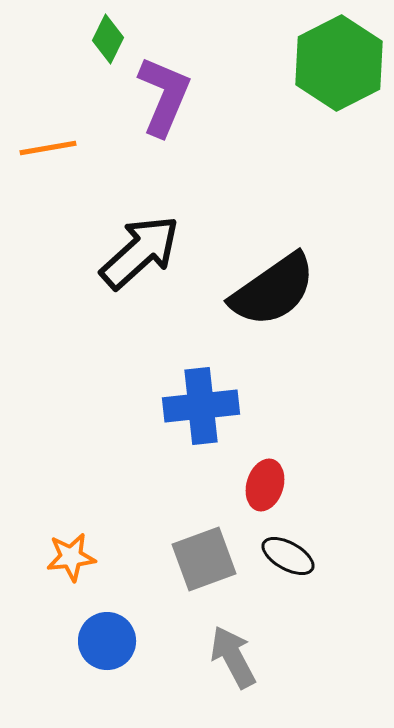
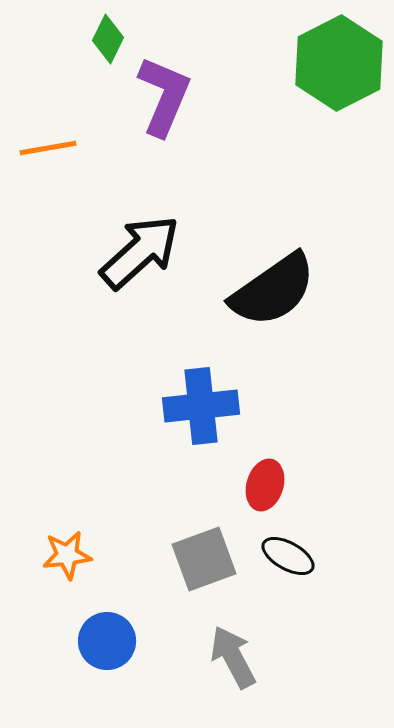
orange star: moved 4 px left, 2 px up
